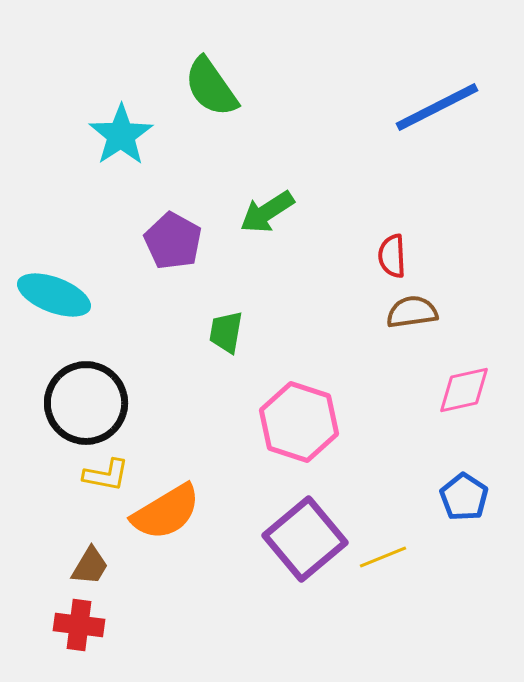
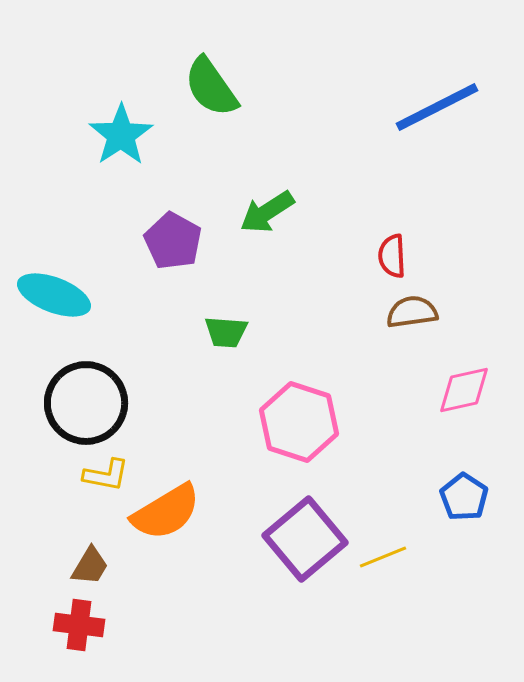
green trapezoid: rotated 96 degrees counterclockwise
